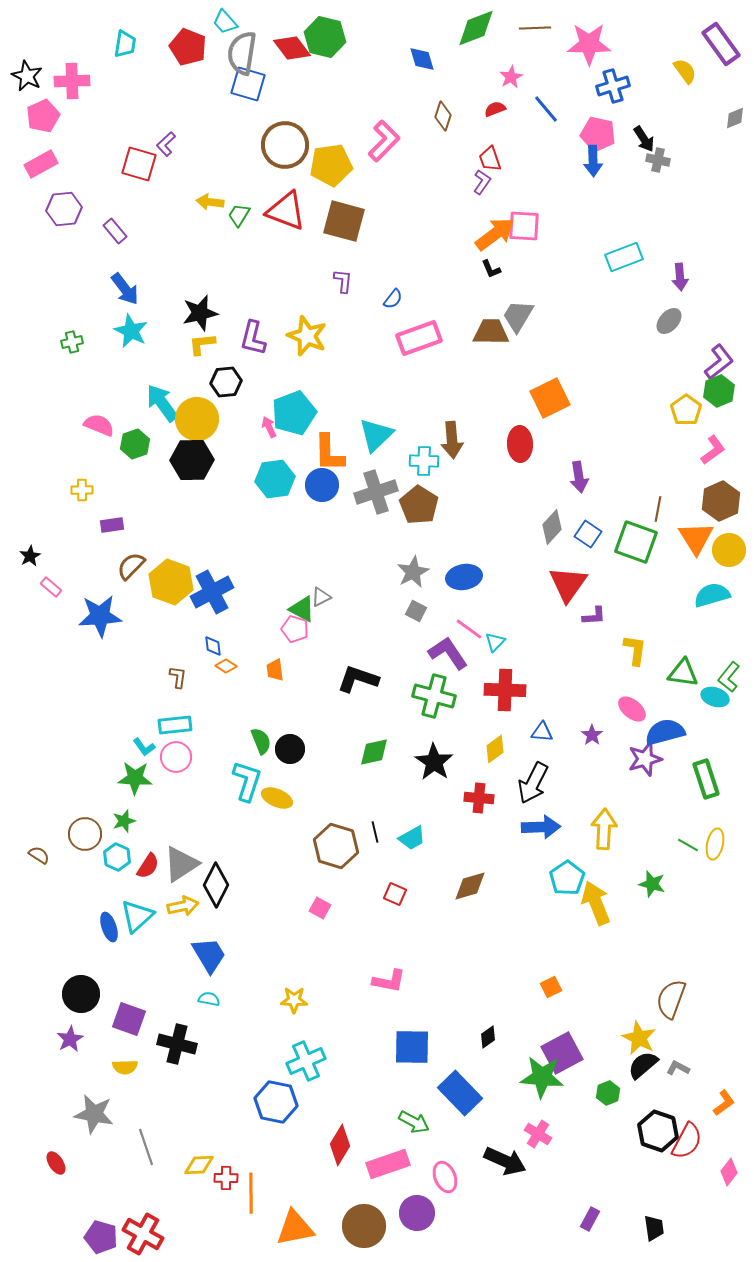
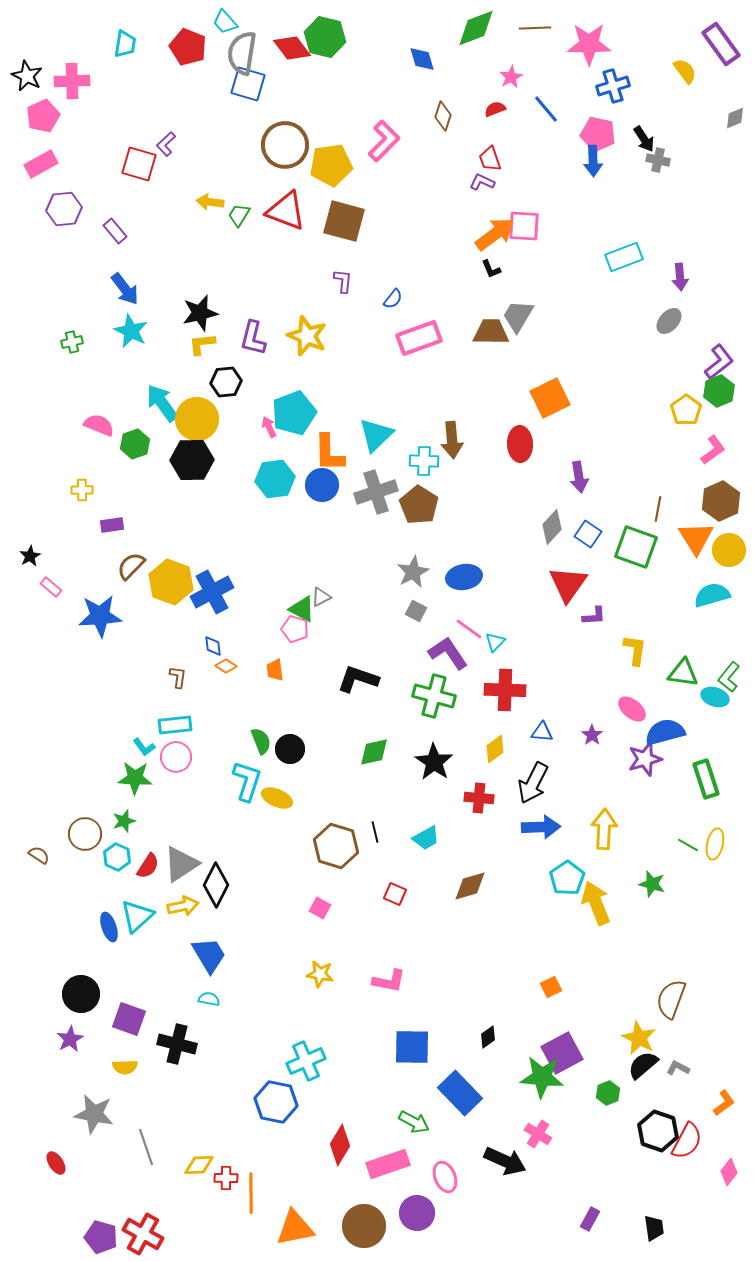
purple L-shape at (482, 182): rotated 100 degrees counterclockwise
green square at (636, 542): moved 5 px down
cyan trapezoid at (412, 838): moved 14 px right
yellow star at (294, 1000): moved 26 px right, 26 px up; rotated 8 degrees clockwise
